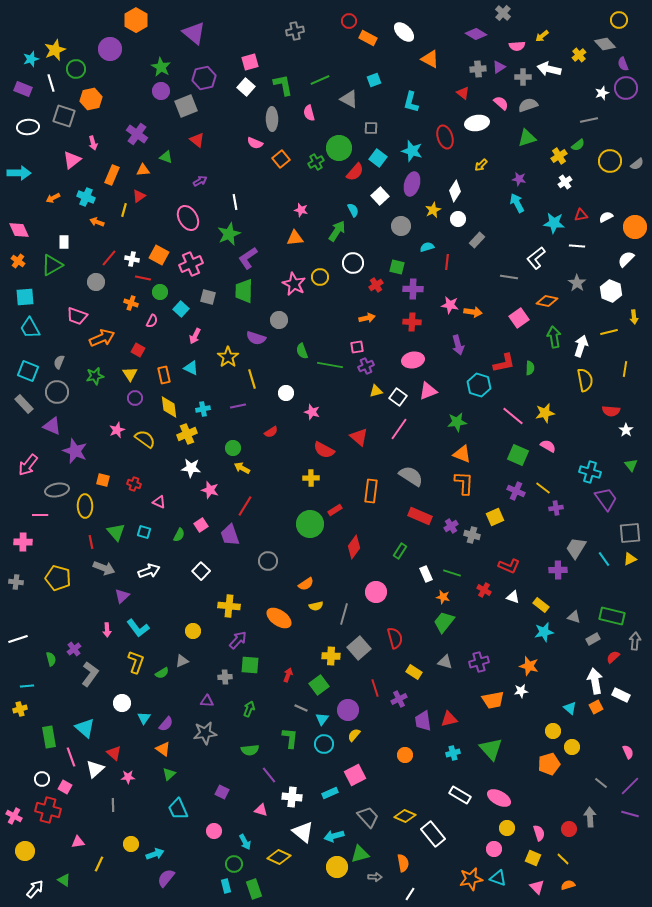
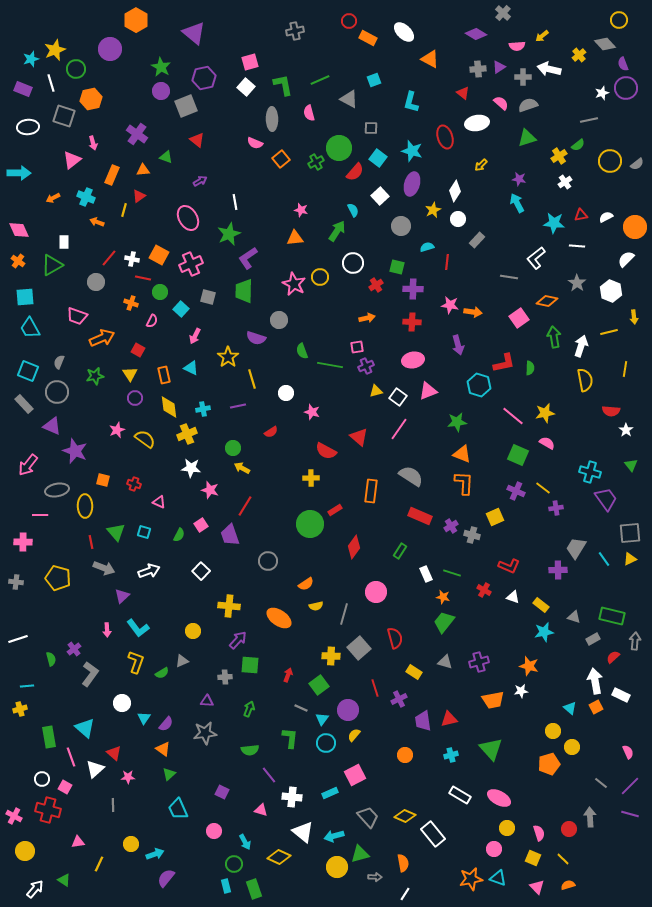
pink semicircle at (548, 446): moved 1 px left, 3 px up
red semicircle at (324, 450): moved 2 px right, 1 px down
cyan circle at (324, 744): moved 2 px right, 1 px up
cyan cross at (453, 753): moved 2 px left, 2 px down
white line at (410, 894): moved 5 px left
